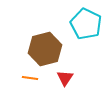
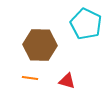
brown hexagon: moved 5 px left, 4 px up; rotated 16 degrees clockwise
red triangle: moved 2 px right, 3 px down; rotated 48 degrees counterclockwise
